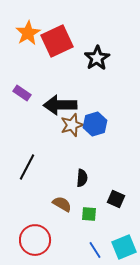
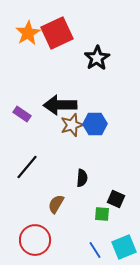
red square: moved 8 px up
purple rectangle: moved 21 px down
blue hexagon: rotated 15 degrees clockwise
black line: rotated 12 degrees clockwise
brown semicircle: moved 6 px left; rotated 90 degrees counterclockwise
green square: moved 13 px right
